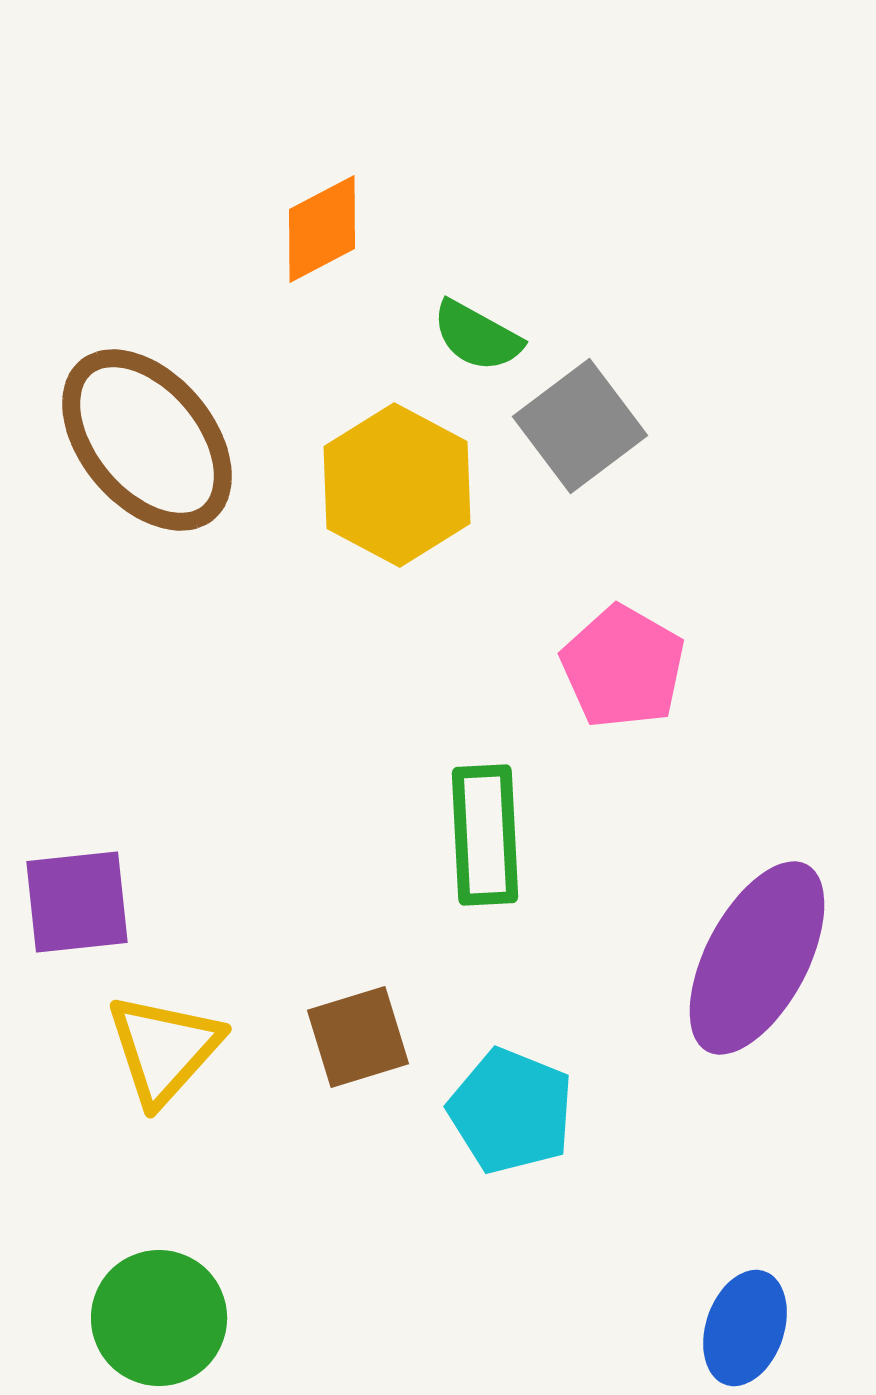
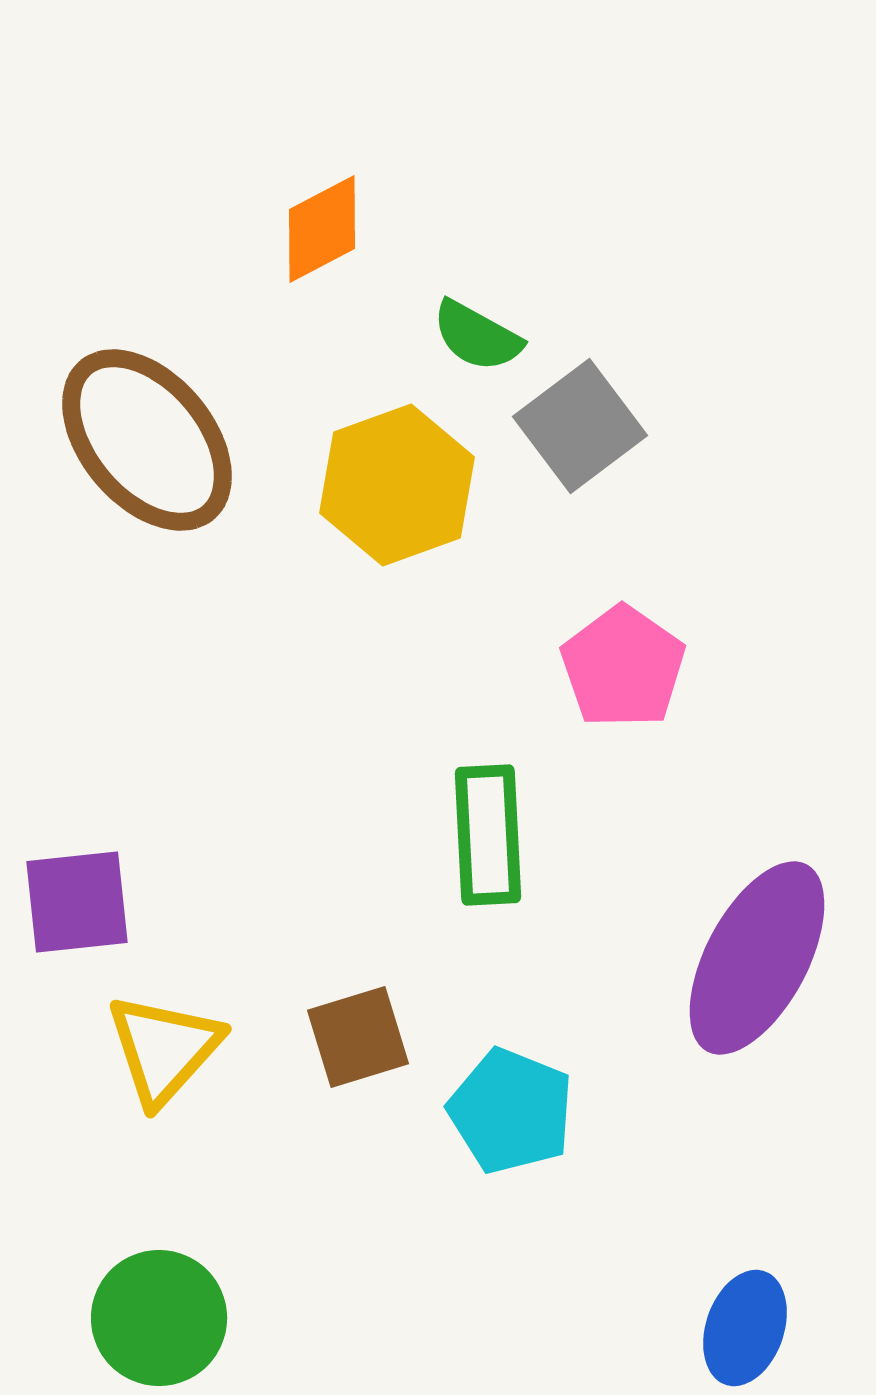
yellow hexagon: rotated 12 degrees clockwise
pink pentagon: rotated 5 degrees clockwise
green rectangle: moved 3 px right
